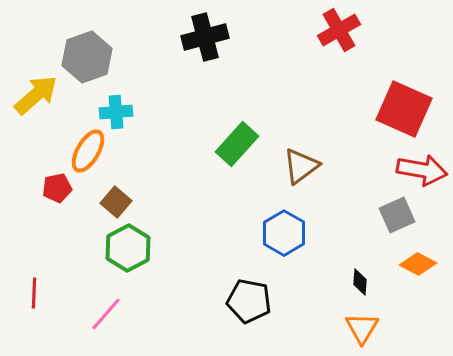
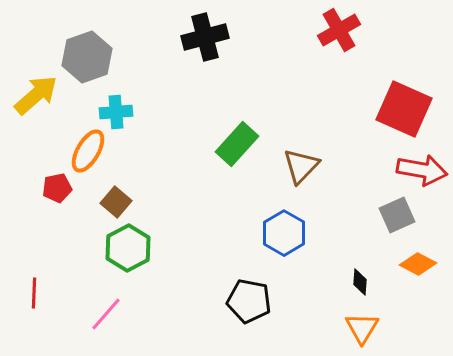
brown triangle: rotated 9 degrees counterclockwise
